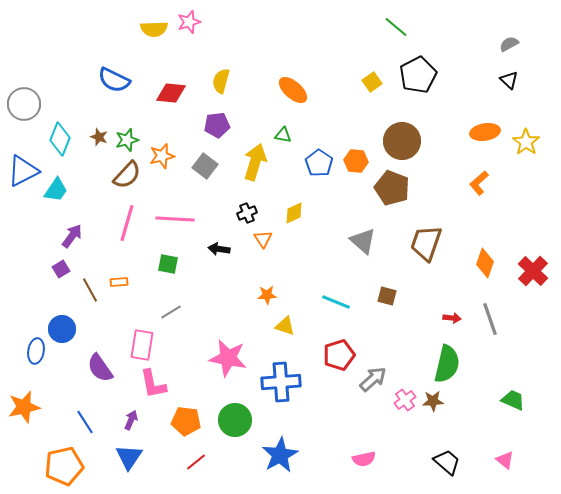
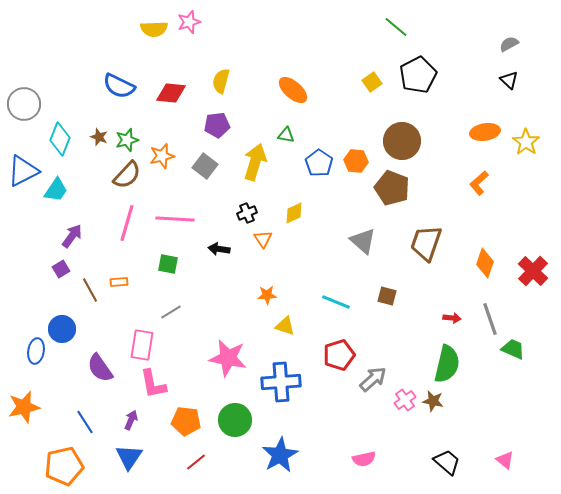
blue semicircle at (114, 80): moved 5 px right, 6 px down
green triangle at (283, 135): moved 3 px right
green trapezoid at (513, 400): moved 51 px up
brown star at (433, 401): rotated 15 degrees clockwise
